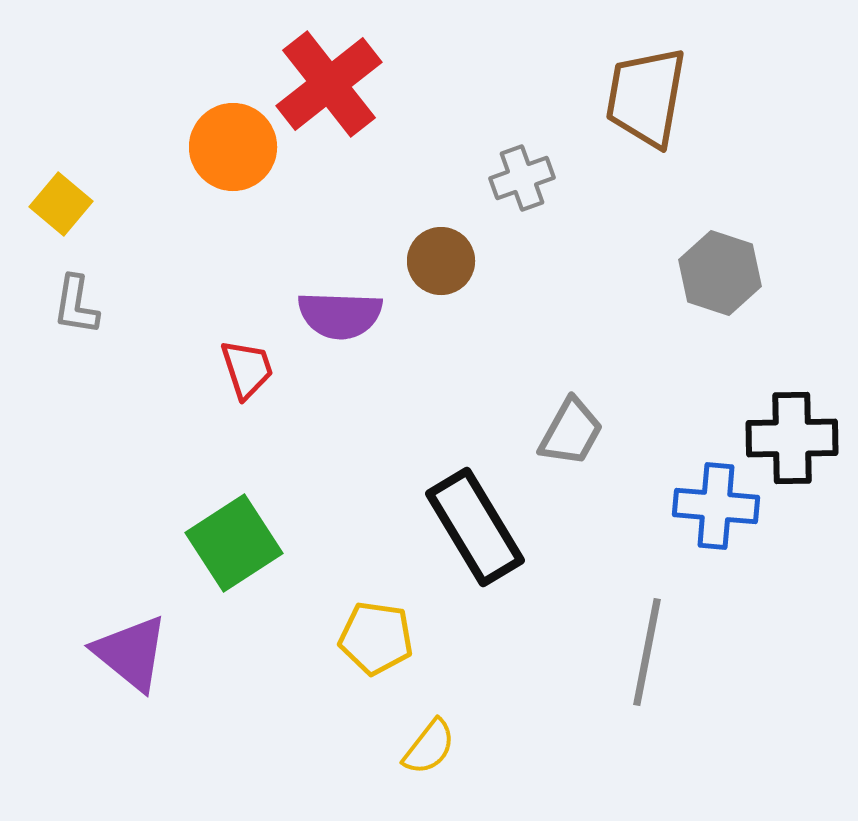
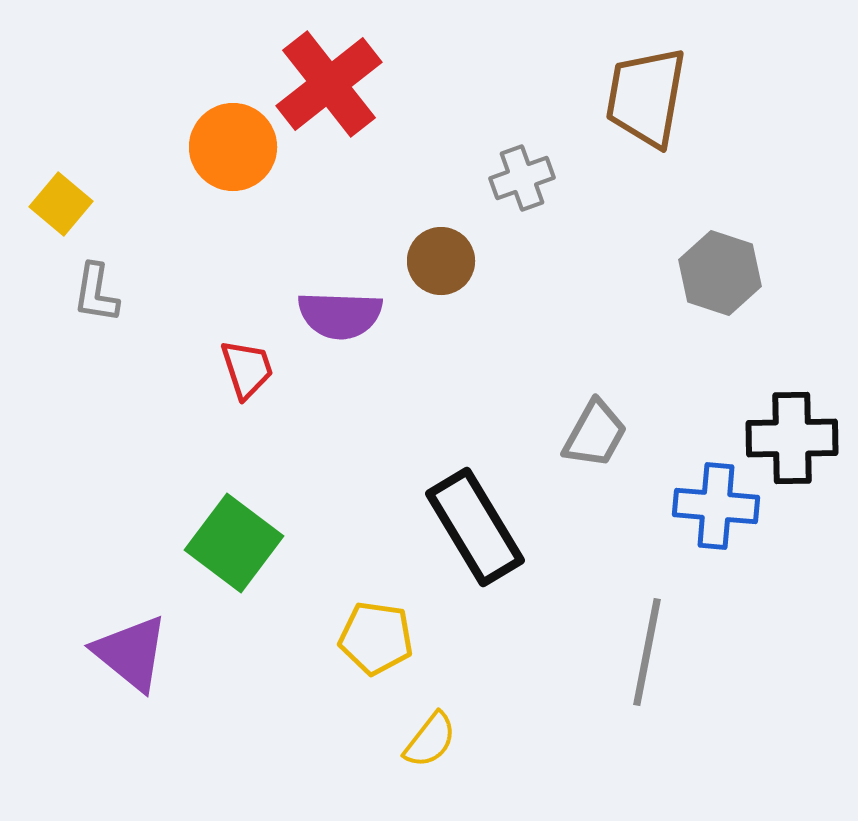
gray L-shape: moved 20 px right, 12 px up
gray trapezoid: moved 24 px right, 2 px down
green square: rotated 20 degrees counterclockwise
yellow semicircle: moved 1 px right, 7 px up
